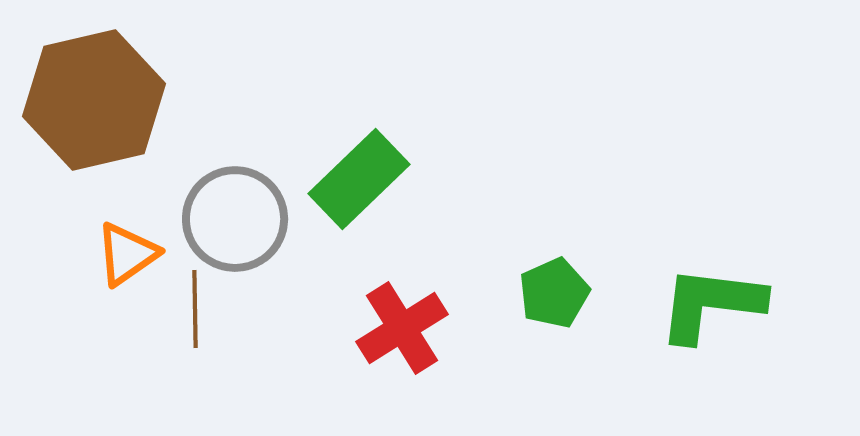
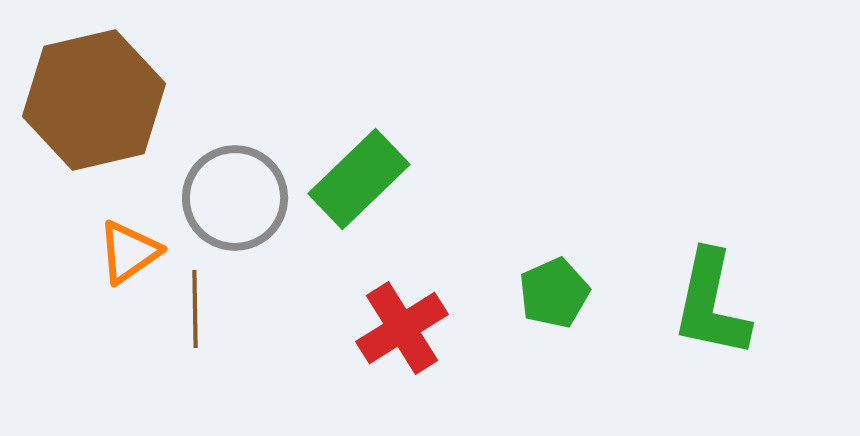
gray circle: moved 21 px up
orange triangle: moved 2 px right, 2 px up
green L-shape: rotated 85 degrees counterclockwise
